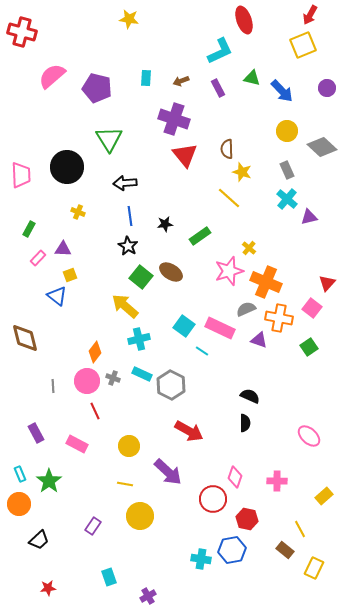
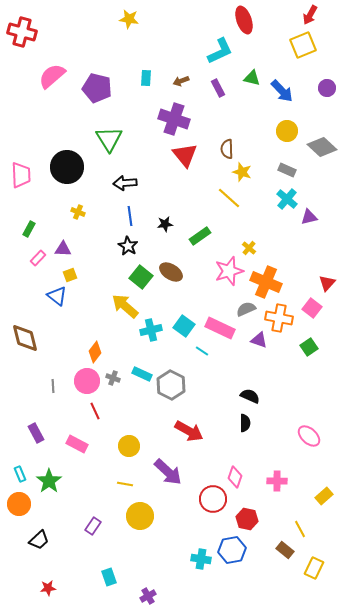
gray rectangle at (287, 170): rotated 42 degrees counterclockwise
cyan cross at (139, 339): moved 12 px right, 9 px up
